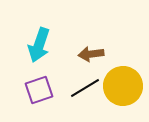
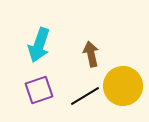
brown arrow: rotated 85 degrees clockwise
black line: moved 8 px down
